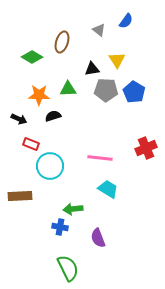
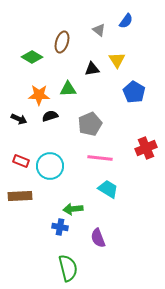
gray pentagon: moved 16 px left, 34 px down; rotated 25 degrees counterclockwise
black semicircle: moved 3 px left
red rectangle: moved 10 px left, 17 px down
green semicircle: rotated 12 degrees clockwise
